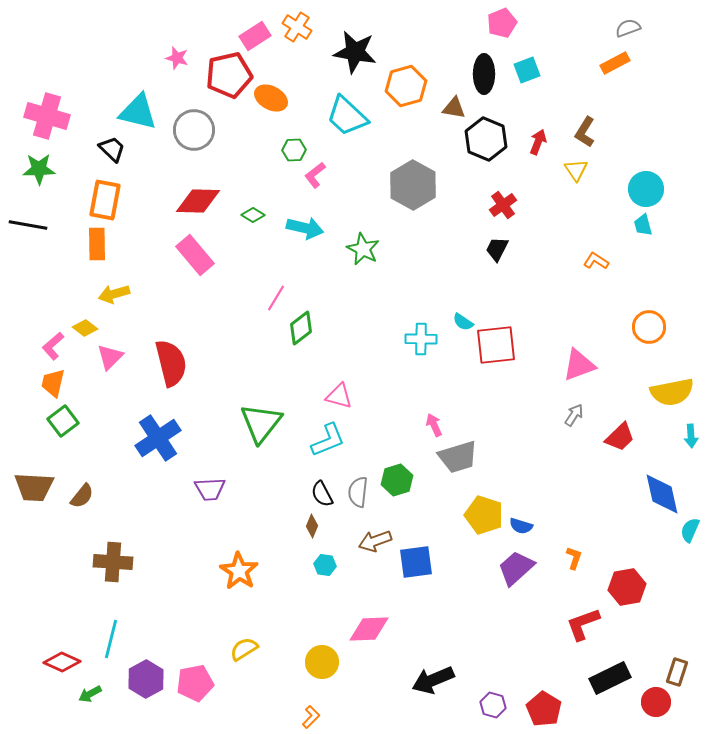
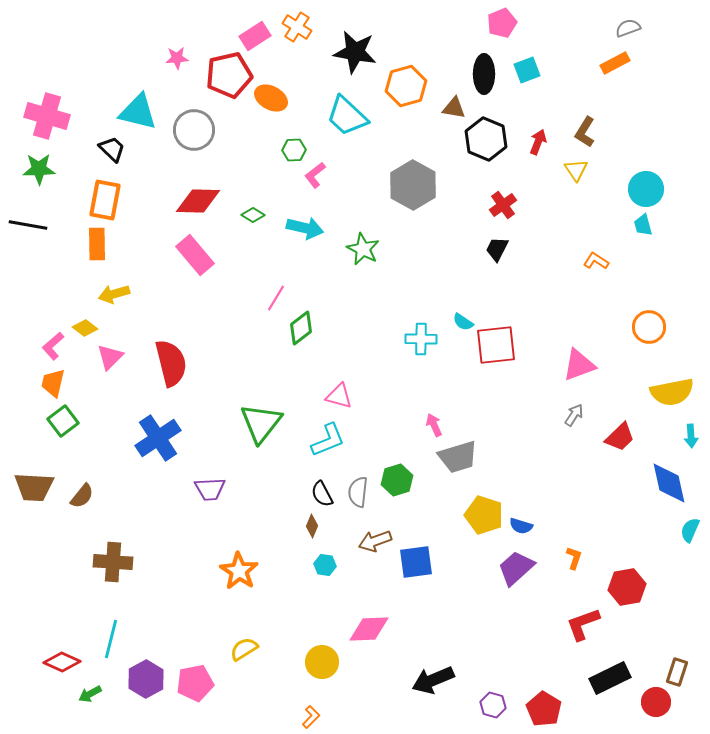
pink star at (177, 58): rotated 20 degrees counterclockwise
blue diamond at (662, 494): moved 7 px right, 11 px up
